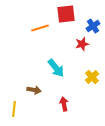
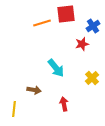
orange line: moved 2 px right, 5 px up
yellow cross: moved 1 px down
